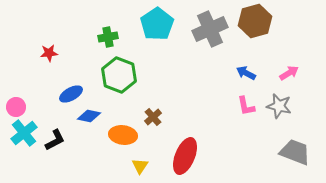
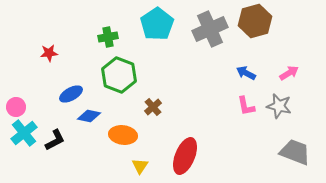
brown cross: moved 10 px up
